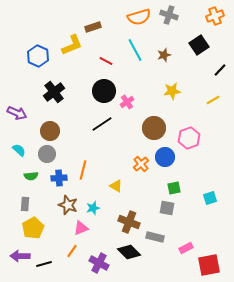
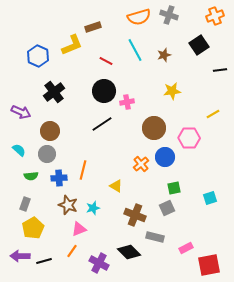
black line at (220, 70): rotated 40 degrees clockwise
yellow line at (213, 100): moved 14 px down
pink cross at (127, 102): rotated 24 degrees clockwise
purple arrow at (17, 113): moved 4 px right, 1 px up
pink hexagon at (189, 138): rotated 20 degrees clockwise
gray rectangle at (25, 204): rotated 16 degrees clockwise
gray square at (167, 208): rotated 35 degrees counterclockwise
brown cross at (129, 222): moved 6 px right, 7 px up
pink triangle at (81, 228): moved 2 px left, 1 px down
black line at (44, 264): moved 3 px up
